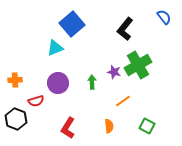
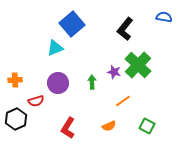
blue semicircle: rotated 42 degrees counterclockwise
green cross: rotated 16 degrees counterclockwise
black hexagon: rotated 15 degrees clockwise
orange semicircle: rotated 72 degrees clockwise
